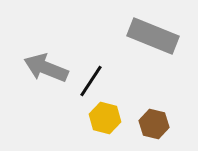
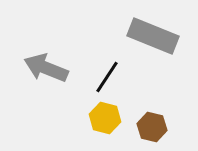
black line: moved 16 px right, 4 px up
brown hexagon: moved 2 px left, 3 px down
